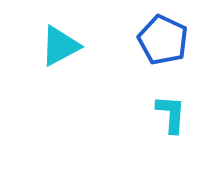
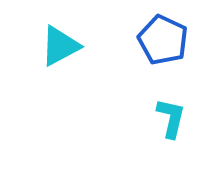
cyan L-shape: moved 4 px down; rotated 9 degrees clockwise
